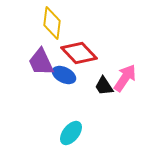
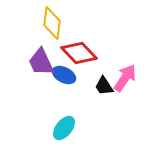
cyan ellipse: moved 7 px left, 5 px up
